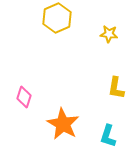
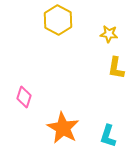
yellow hexagon: moved 1 px right, 2 px down; rotated 8 degrees counterclockwise
yellow L-shape: moved 20 px up
orange star: moved 4 px down
